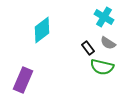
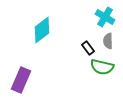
cyan cross: moved 1 px right
gray semicircle: moved 2 px up; rotated 56 degrees clockwise
purple rectangle: moved 2 px left
